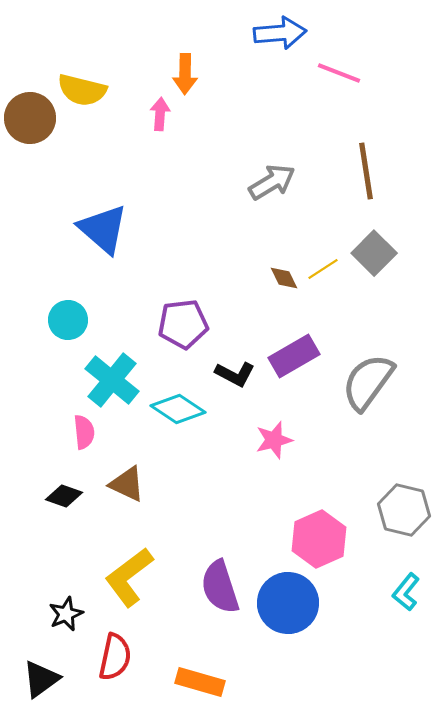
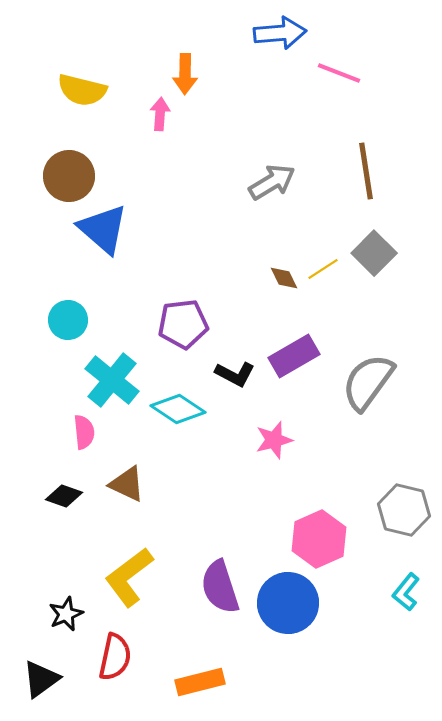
brown circle: moved 39 px right, 58 px down
orange rectangle: rotated 30 degrees counterclockwise
